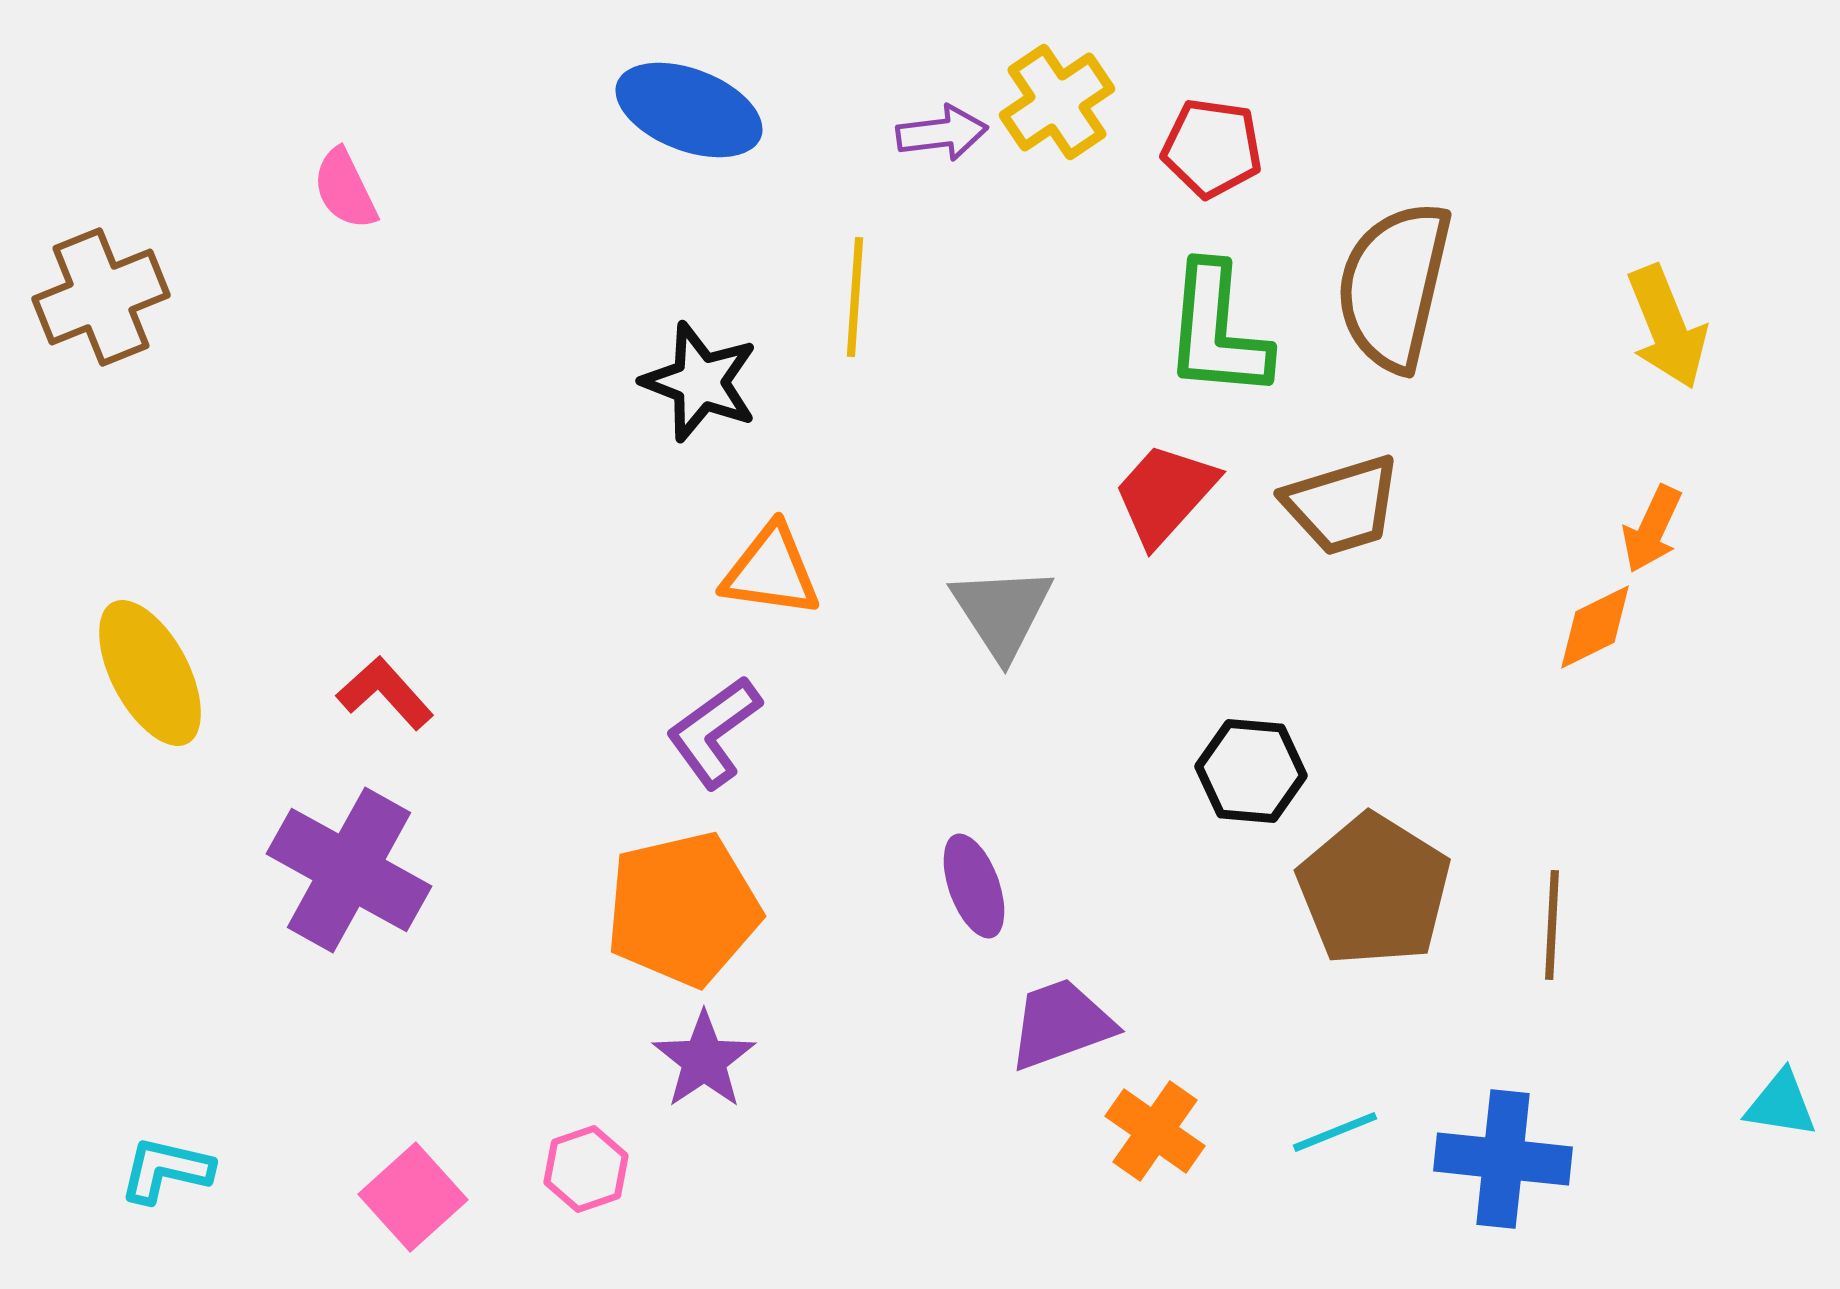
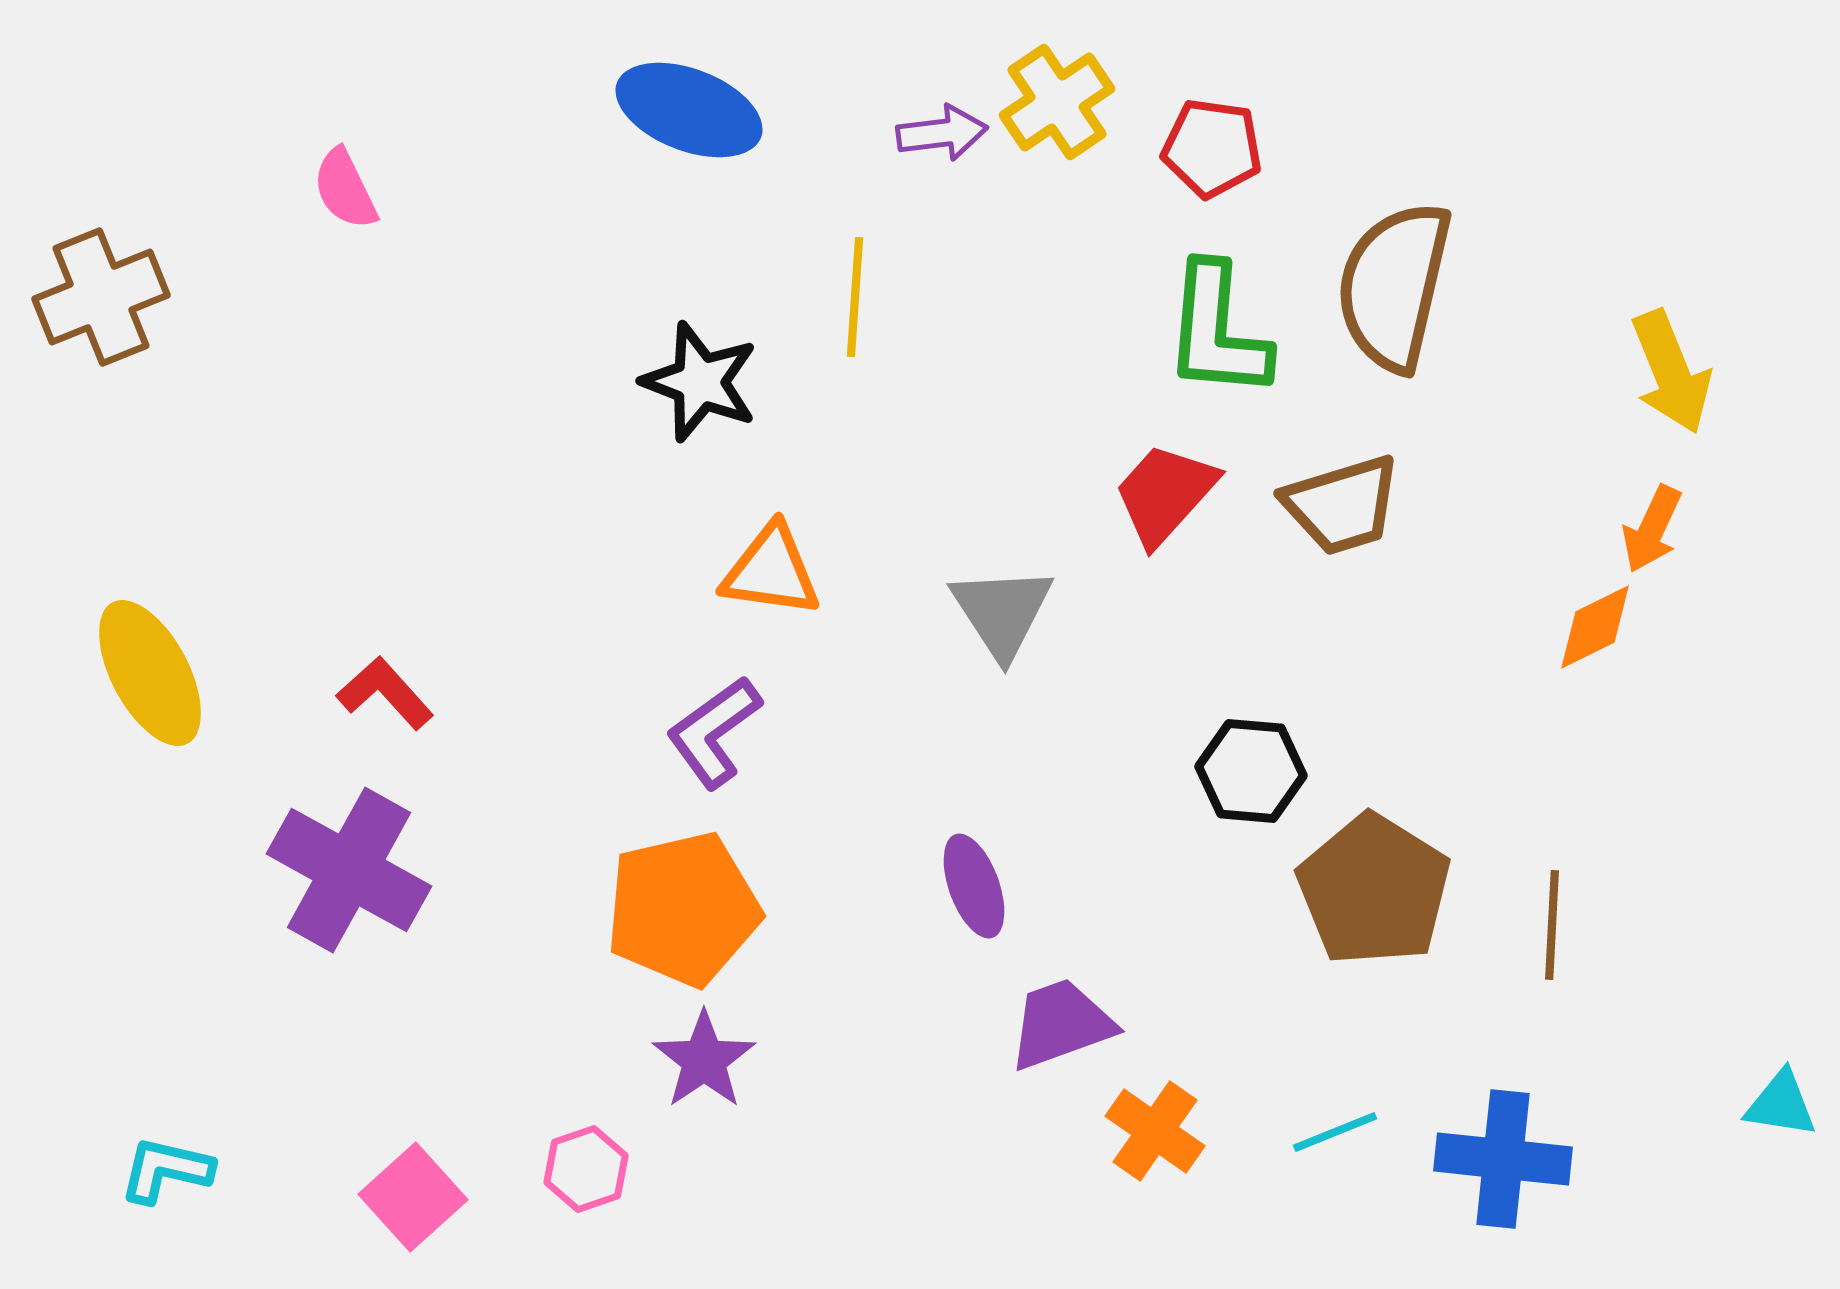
yellow arrow: moved 4 px right, 45 px down
